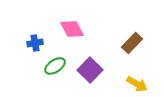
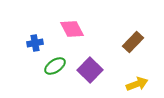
brown rectangle: moved 1 px right, 1 px up
yellow arrow: rotated 50 degrees counterclockwise
